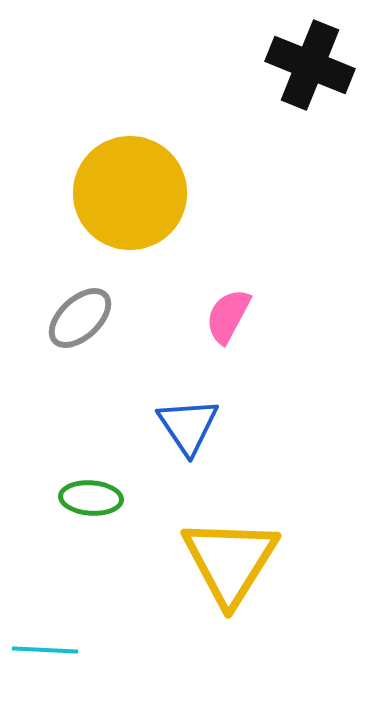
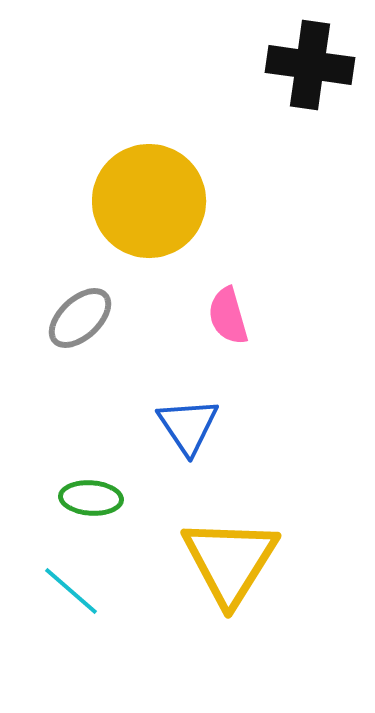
black cross: rotated 14 degrees counterclockwise
yellow circle: moved 19 px right, 8 px down
pink semicircle: rotated 44 degrees counterclockwise
cyan line: moved 26 px right, 59 px up; rotated 38 degrees clockwise
